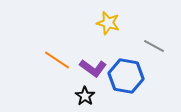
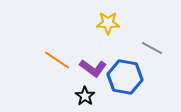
yellow star: rotated 15 degrees counterclockwise
gray line: moved 2 px left, 2 px down
blue hexagon: moved 1 px left, 1 px down
